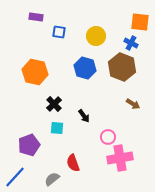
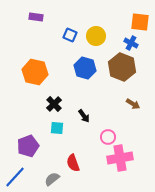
blue square: moved 11 px right, 3 px down; rotated 16 degrees clockwise
purple pentagon: moved 1 px left, 1 px down
